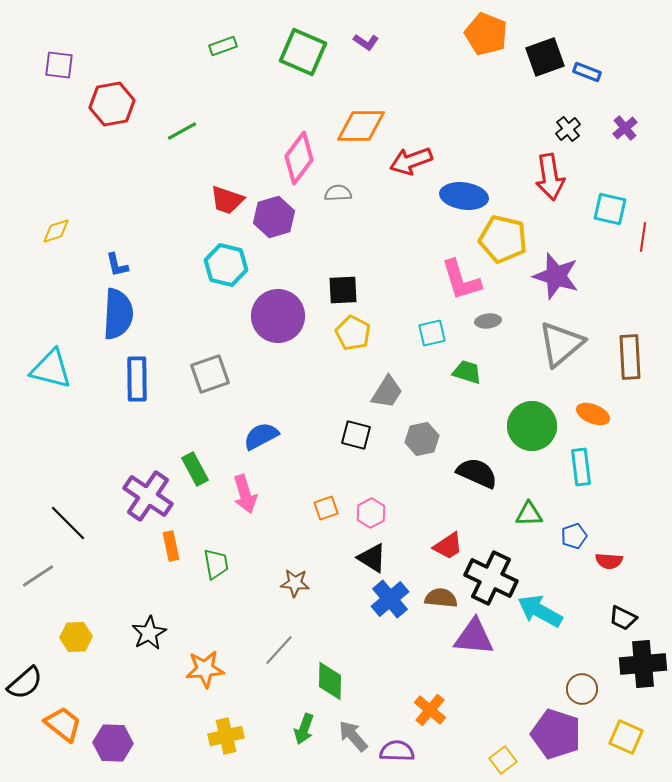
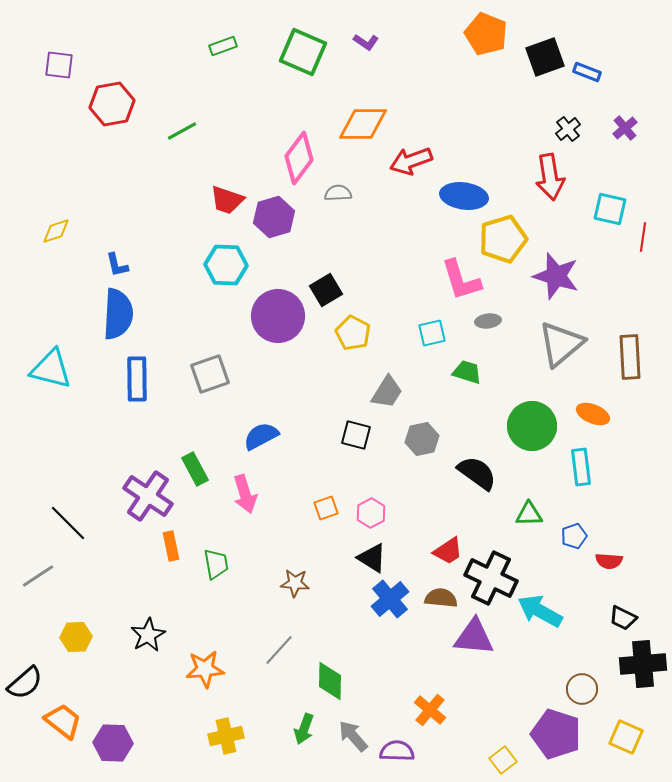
orange diamond at (361, 126): moved 2 px right, 2 px up
yellow pentagon at (503, 239): rotated 30 degrees counterclockwise
cyan hexagon at (226, 265): rotated 12 degrees counterclockwise
black square at (343, 290): moved 17 px left; rotated 28 degrees counterclockwise
black semicircle at (477, 473): rotated 12 degrees clockwise
red trapezoid at (448, 546): moved 5 px down
black star at (149, 633): moved 1 px left, 2 px down
orange trapezoid at (63, 724): moved 3 px up
